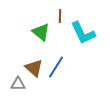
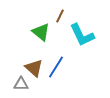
brown line: rotated 24 degrees clockwise
cyan L-shape: moved 1 px left, 2 px down
gray triangle: moved 3 px right
